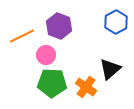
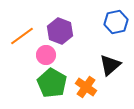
blue hexagon: rotated 15 degrees clockwise
purple hexagon: moved 1 px right, 5 px down
orange line: rotated 10 degrees counterclockwise
black triangle: moved 4 px up
green pentagon: rotated 28 degrees clockwise
